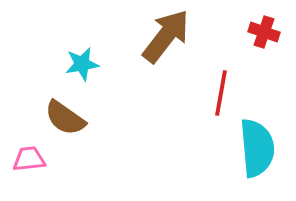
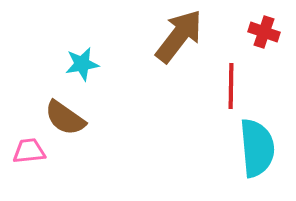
brown arrow: moved 13 px right
red line: moved 10 px right, 7 px up; rotated 9 degrees counterclockwise
pink trapezoid: moved 8 px up
